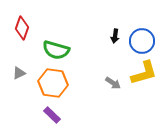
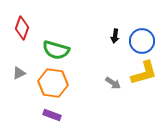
purple rectangle: rotated 24 degrees counterclockwise
